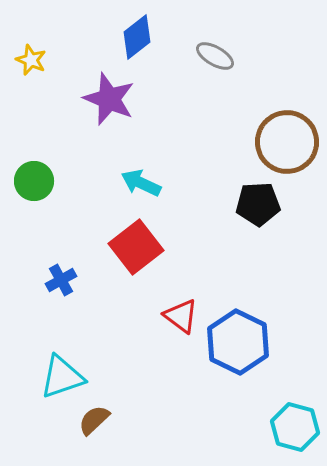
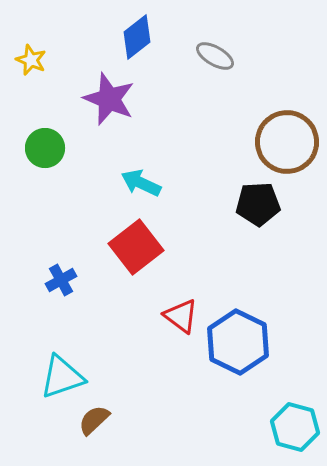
green circle: moved 11 px right, 33 px up
